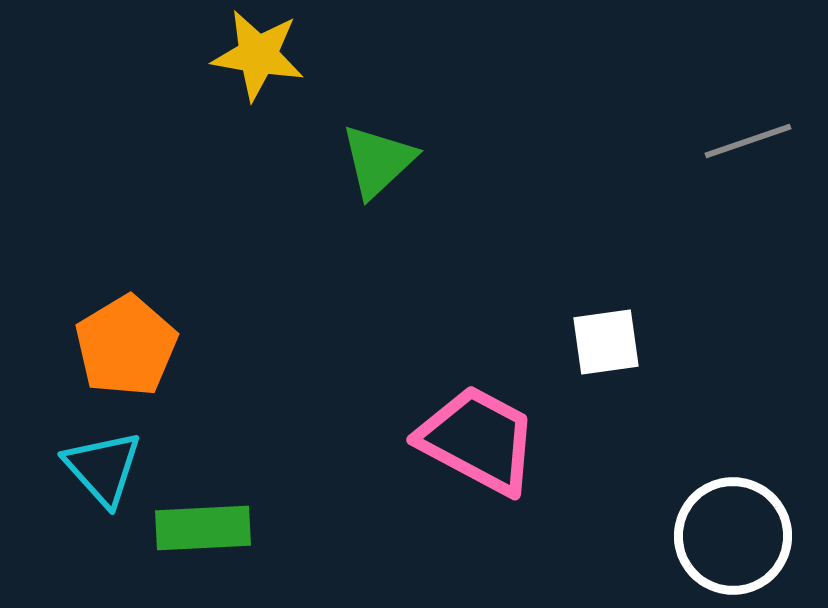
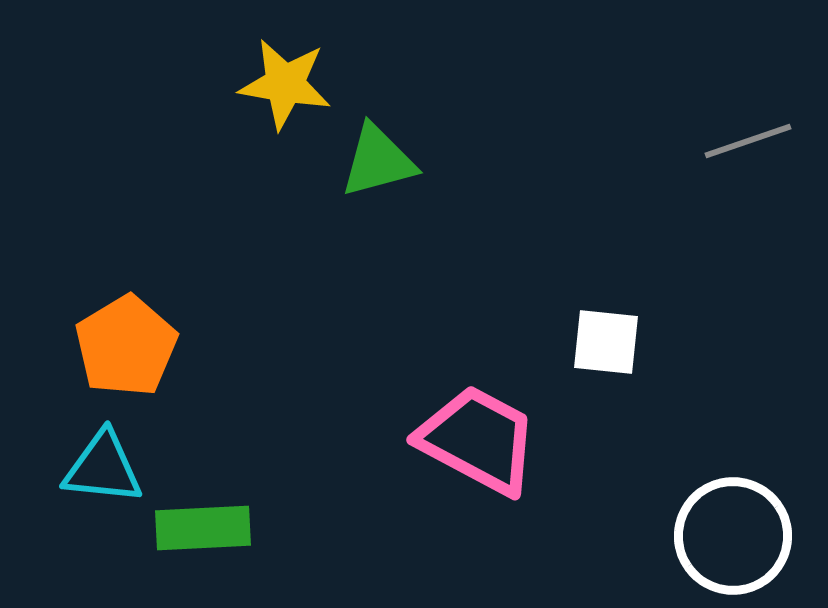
yellow star: moved 27 px right, 29 px down
green triangle: rotated 28 degrees clockwise
white square: rotated 14 degrees clockwise
cyan triangle: rotated 42 degrees counterclockwise
